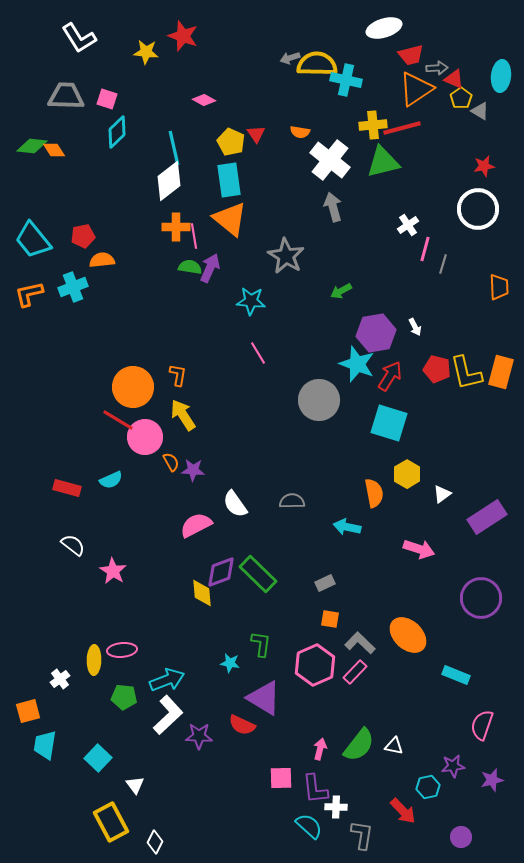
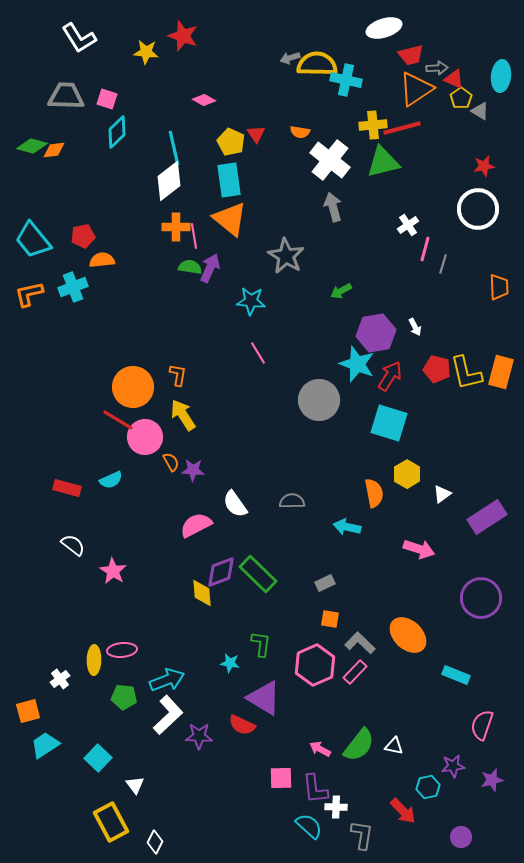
green diamond at (32, 146): rotated 8 degrees clockwise
orange diamond at (54, 150): rotated 65 degrees counterclockwise
cyan trapezoid at (45, 745): rotated 48 degrees clockwise
pink arrow at (320, 749): rotated 75 degrees counterclockwise
